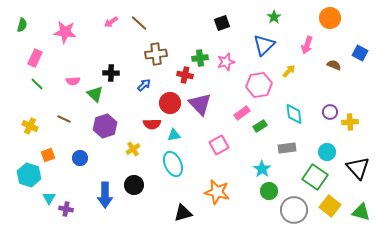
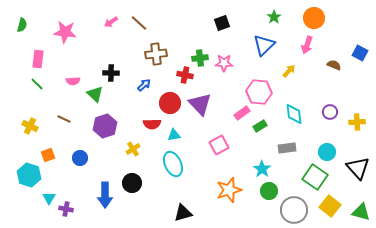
orange circle at (330, 18): moved 16 px left
pink rectangle at (35, 58): moved 3 px right, 1 px down; rotated 18 degrees counterclockwise
pink star at (226, 62): moved 2 px left, 1 px down; rotated 18 degrees clockwise
pink hexagon at (259, 85): moved 7 px down; rotated 15 degrees clockwise
yellow cross at (350, 122): moved 7 px right
black circle at (134, 185): moved 2 px left, 2 px up
orange star at (217, 192): moved 12 px right, 2 px up; rotated 30 degrees counterclockwise
